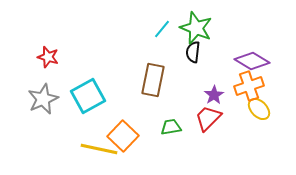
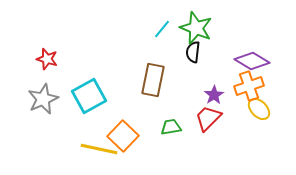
red star: moved 1 px left, 2 px down
cyan square: moved 1 px right
